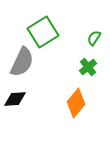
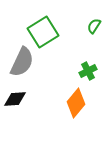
green semicircle: moved 12 px up
green cross: moved 4 px down; rotated 12 degrees clockwise
